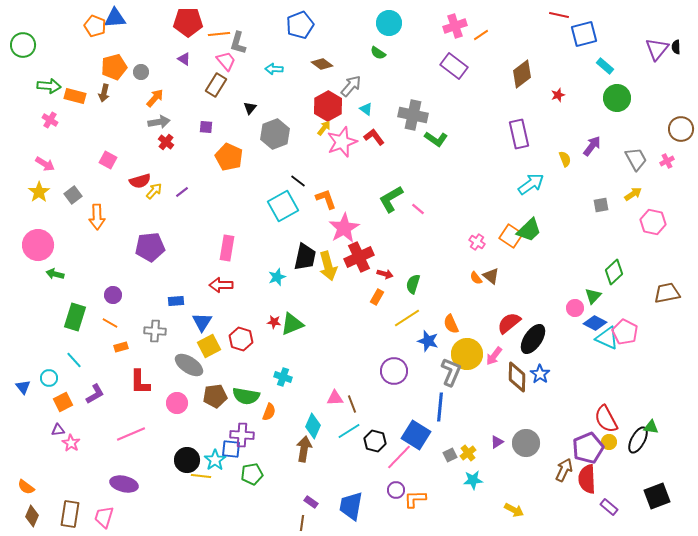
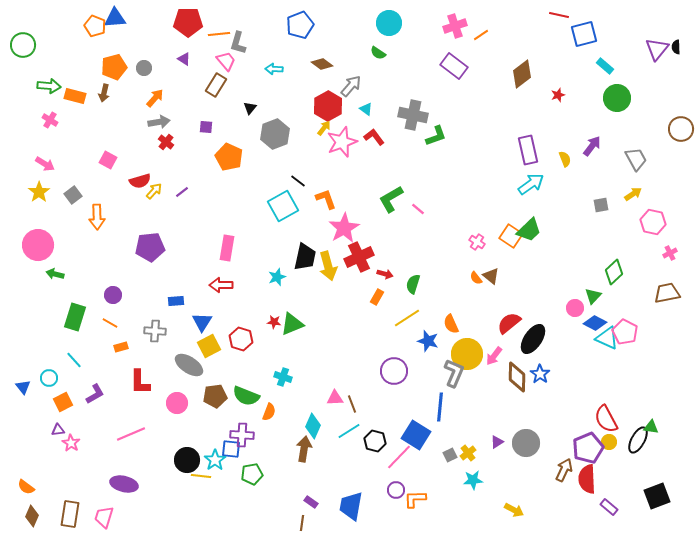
gray circle at (141, 72): moved 3 px right, 4 px up
purple rectangle at (519, 134): moved 9 px right, 16 px down
green L-shape at (436, 139): moved 3 px up; rotated 55 degrees counterclockwise
pink cross at (667, 161): moved 3 px right, 92 px down
gray L-shape at (451, 372): moved 3 px right, 1 px down
green semicircle at (246, 396): rotated 12 degrees clockwise
